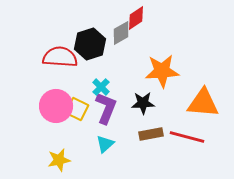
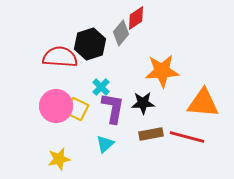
gray diamond: rotated 20 degrees counterclockwise
purple L-shape: moved 7 px right; rotated 12 degrees counterclockwise
yellow star: moved 1 px up
